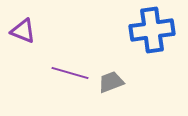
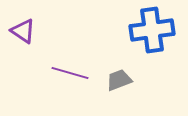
purple triangle: rotated 12 degrees clockwise
gray trapezoid: moved 8 px right, 2 px up
